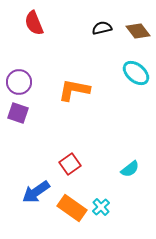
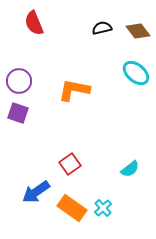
purple circle: moved 1 px up
cyan cross: moved 2 px right, 1 px down
